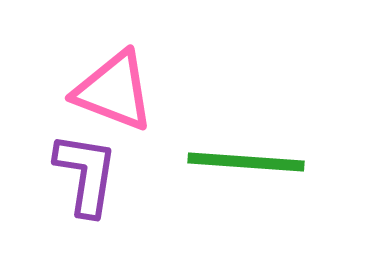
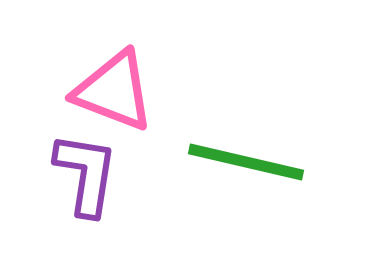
green line: rotated 9 degrees clockwise
